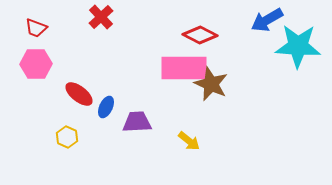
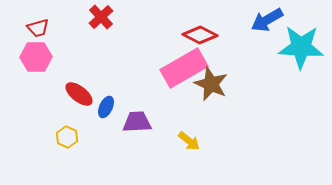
red trapezoid: moved 2 px right; rotated 35 degrees counterclockwise
cyan star: moved 3 px right, 1 px down
pink hexagon: moved 7 px up
pink rectangle: rotated 30 degrees counterclockwise
